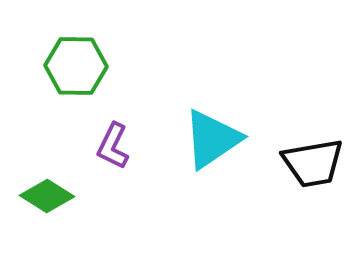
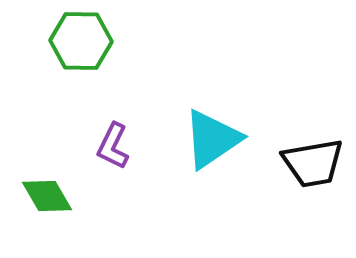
green hexagon: moved 5 px right, 25 px up
green diamond: rotated 28 degrees clockwise
